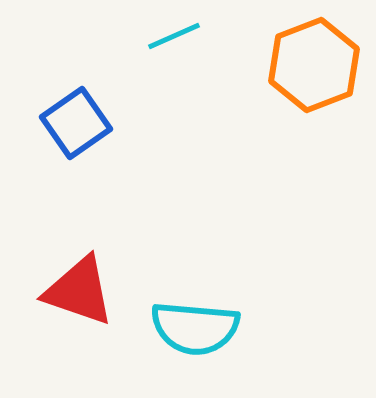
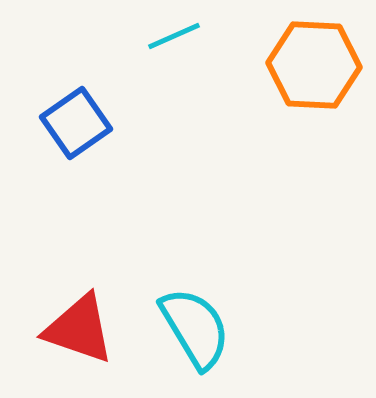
orange hexagon: rotated 24 degrees clockwise
red triangle: moved 38 px down
cyan semicircle: rotated 126 degrees counterclockwise
